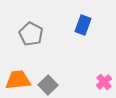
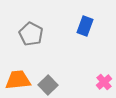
blue rectangle: moved 2 px right, 1 px down
